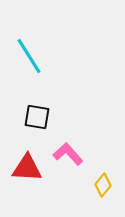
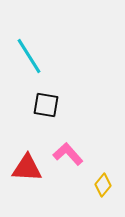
black square: moved 9 px right, 12 px up
